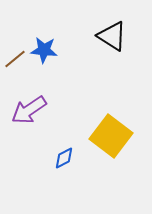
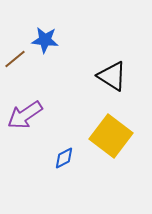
black triangle: moved 40 px down
blue star: moved 1 px right, 10 px up
purple arrow: moved 4 px left, 5 px down
